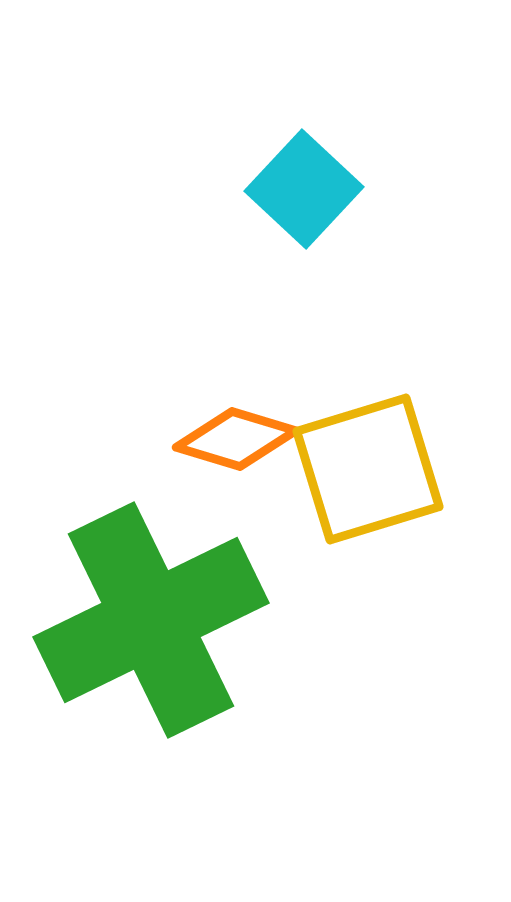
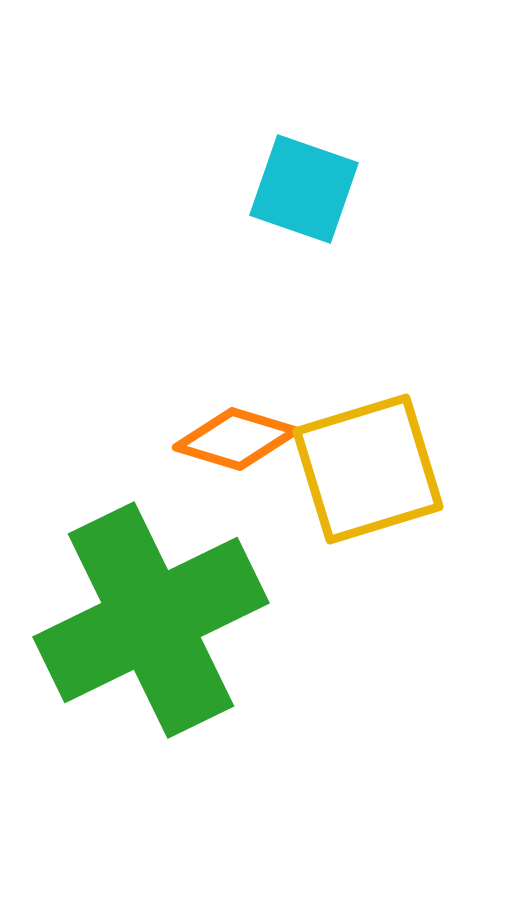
cyan square: rotated 24 degrees counterclockwise
